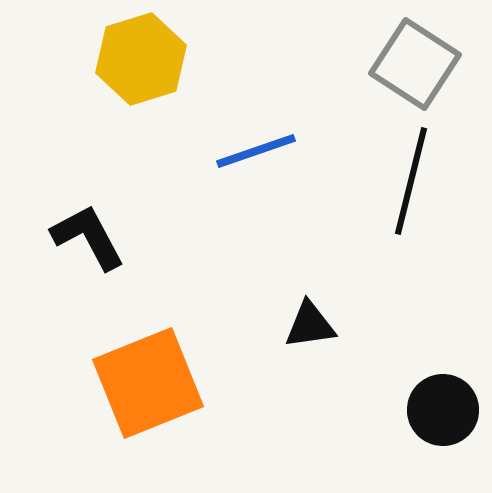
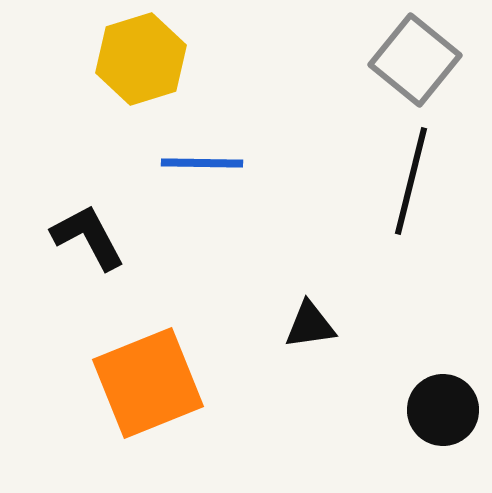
gray square: moved 4 px up; rotated 6 degrees clockwise
blue line: moved 54 px left, 12 px down; rotated 20 degrees clockwise
